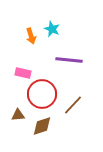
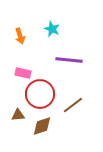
orange arrow: moved 11 px left
red circle: moved 2 px left
brown line: rotated 10 degrees clockwise
